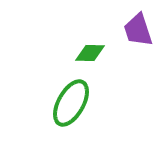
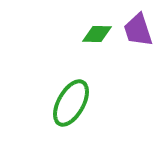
green diamond: moved 7 px right, 19 px up
